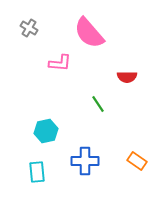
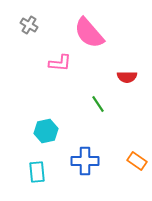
gray cross: moved 3 px up
